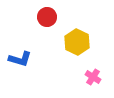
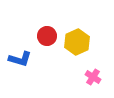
red circle: moved 19 px down
yellow hexagon: rotated 10 degrees clockwise
